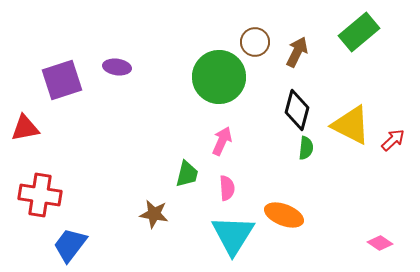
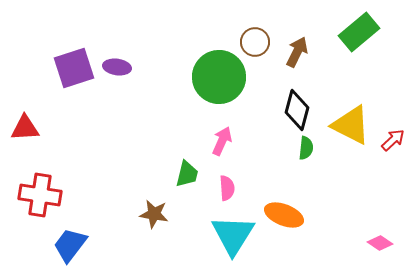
purple square: moved 12 px right, 12 px up
red triangle: rotated 8 degrees clockwise
